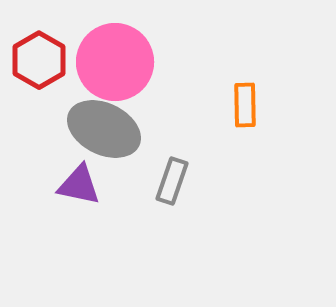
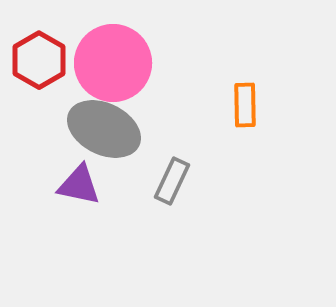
pink circle: moved 2 px left, 1 px down
gray rectangle: rotated 6 degrees clockwise
